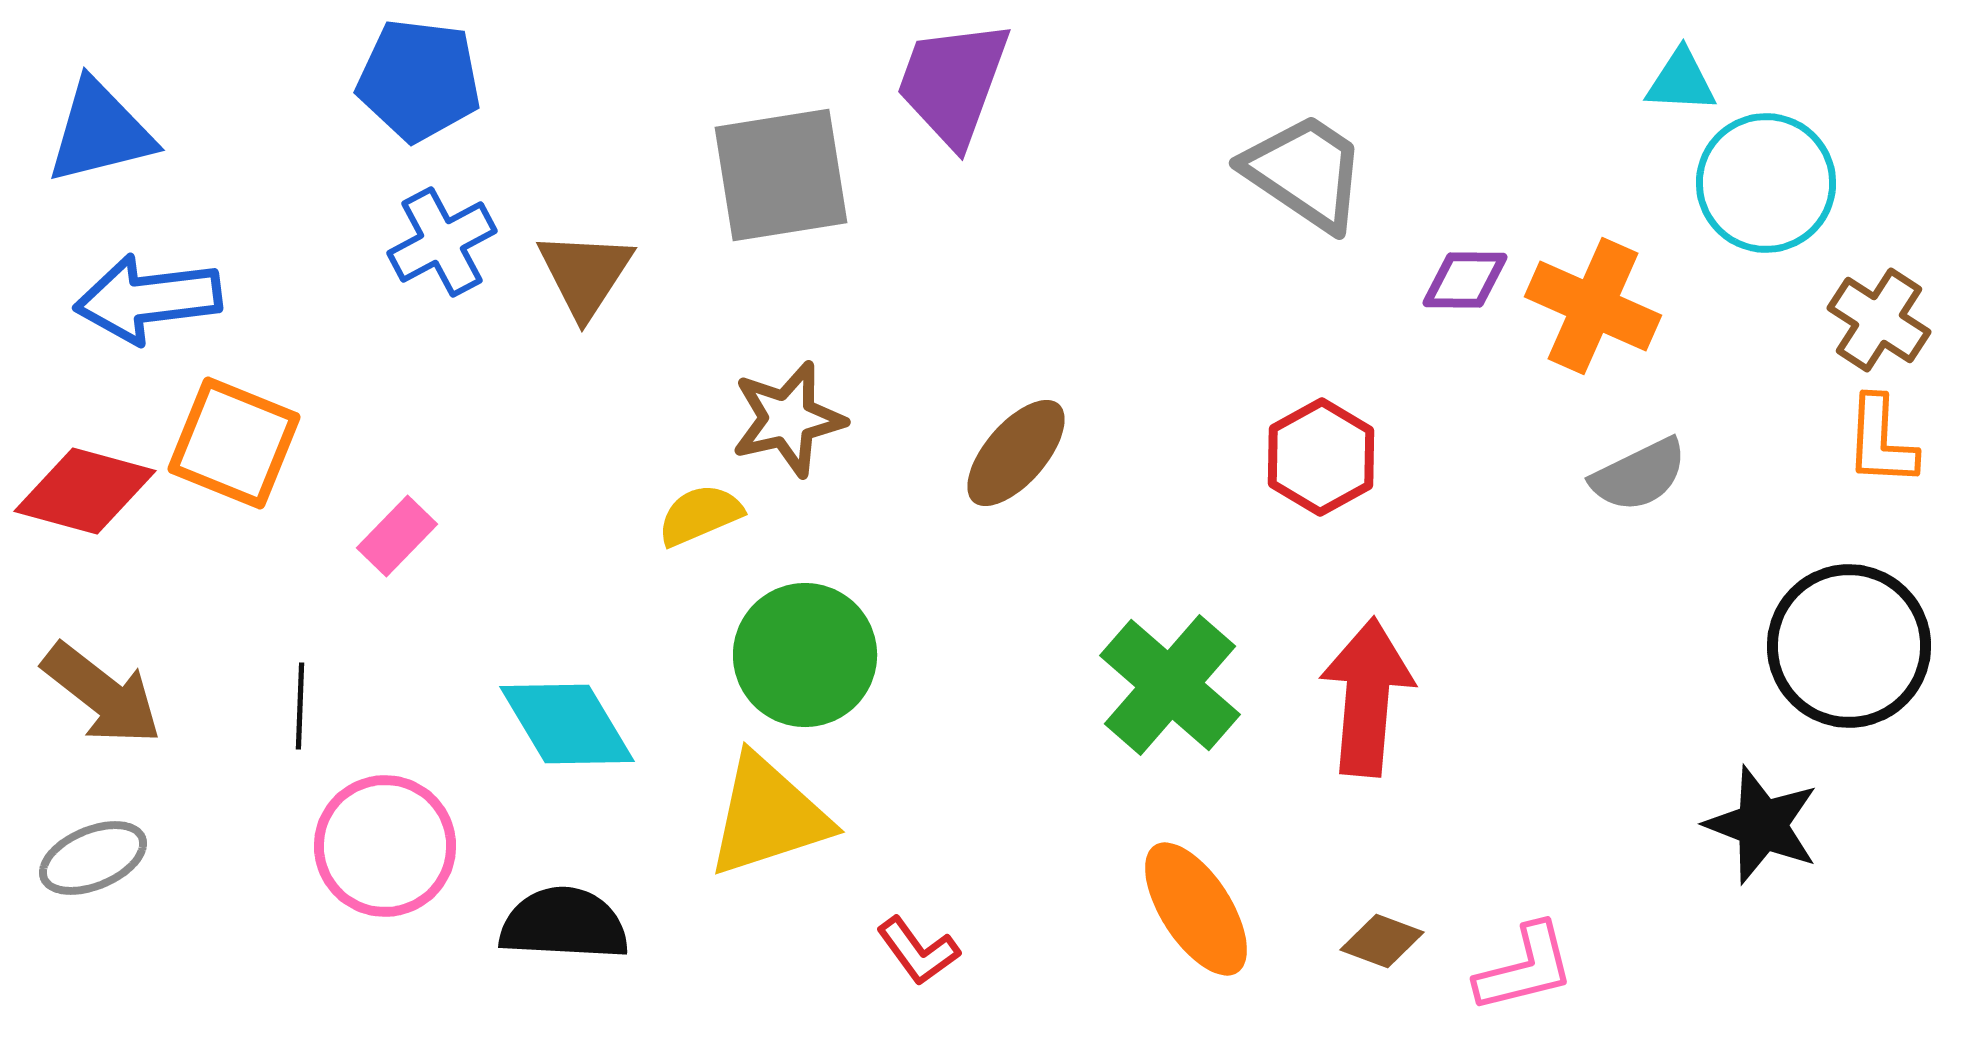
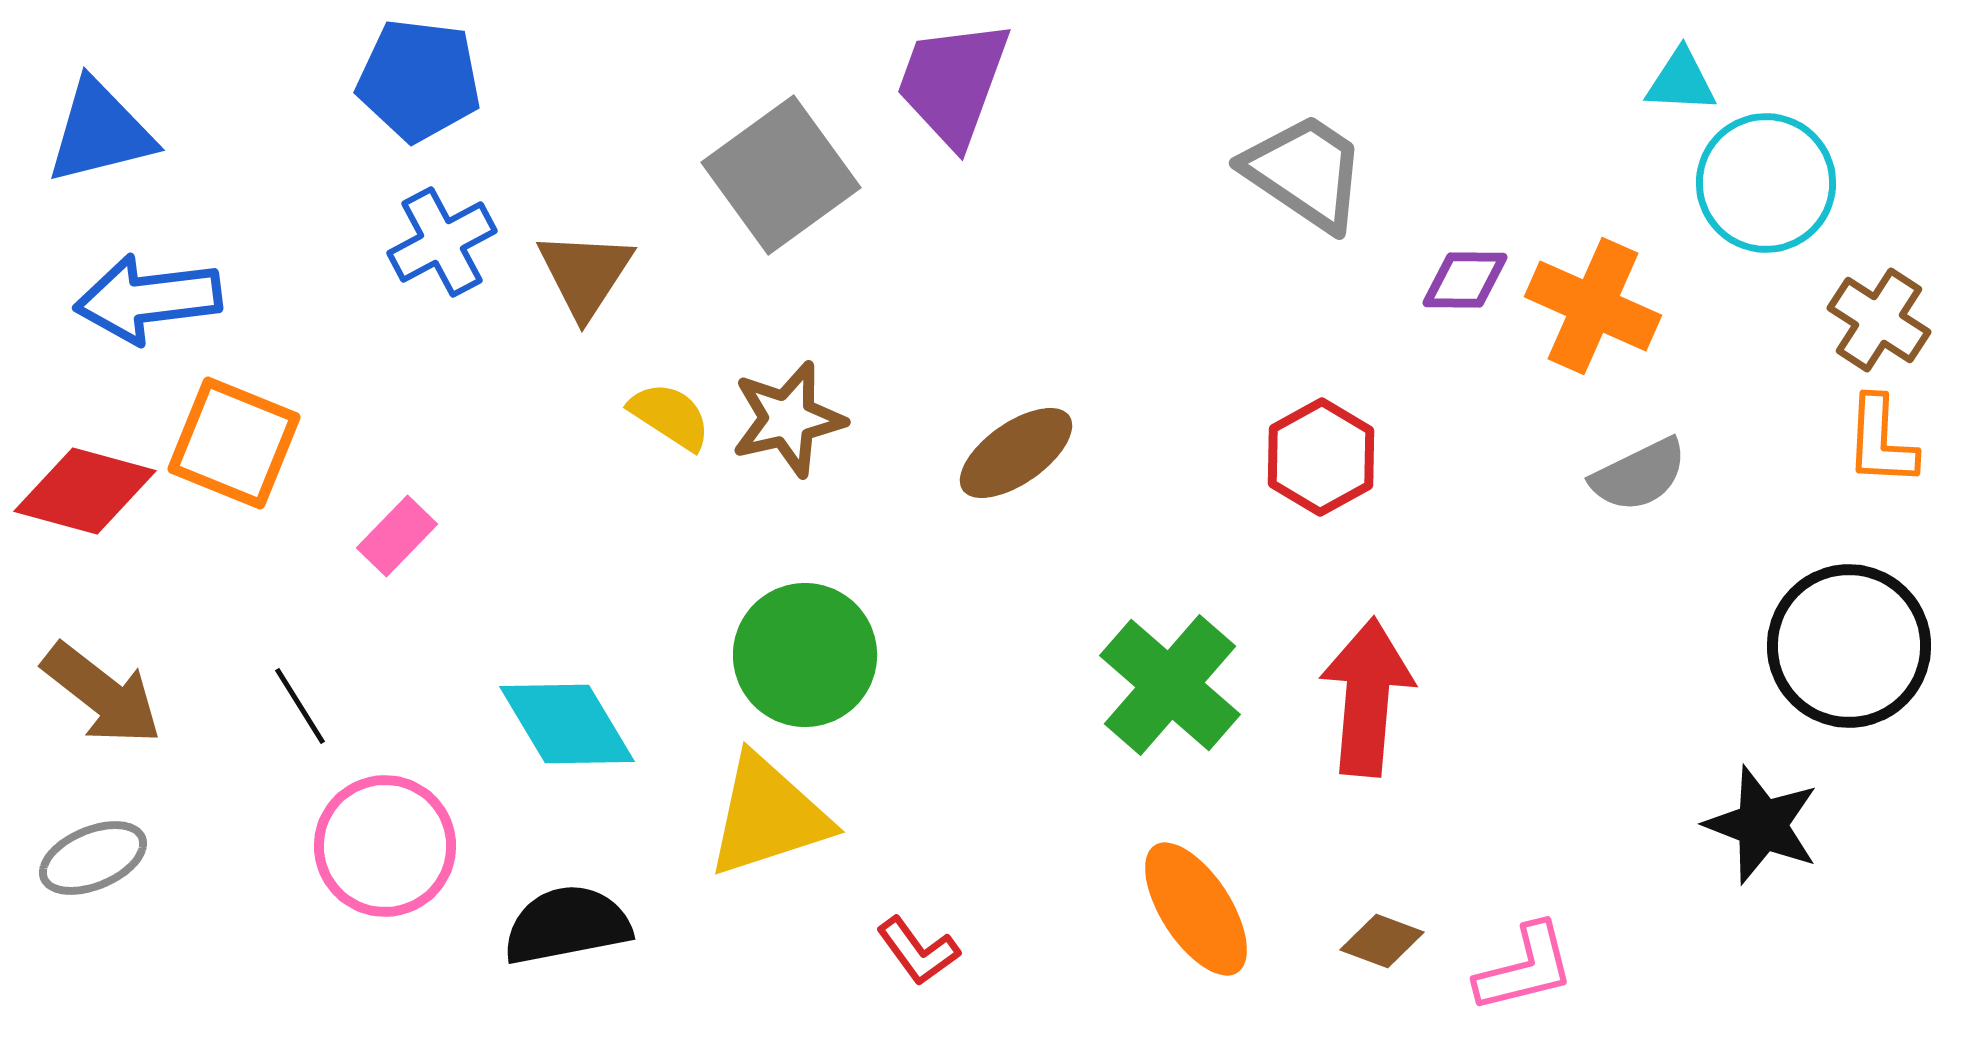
gray square: rotated 27 degrees counterclockwise
brown ellipse: rotated 14 degrees clockwise
yellow semicircle: moved 30 px left, 99 px up; rotated 56 degrees clockwise
black line: rotated 34 degrees counterclockwise
black semicircle: moved 3 px right, 1 px down; rotated 14 degrees counterclockwise
